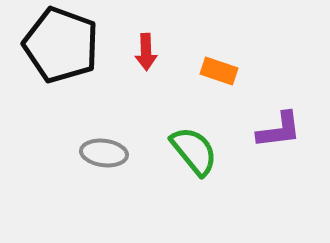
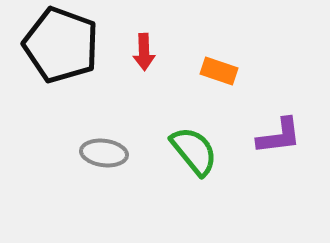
red arrow: moved 2 px left
purple L-shape: moved 6 px down
